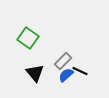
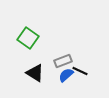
gray rectangle: rotated 24 degrees clockwise
black triangle: rotated 18 degrees counterclockwise
